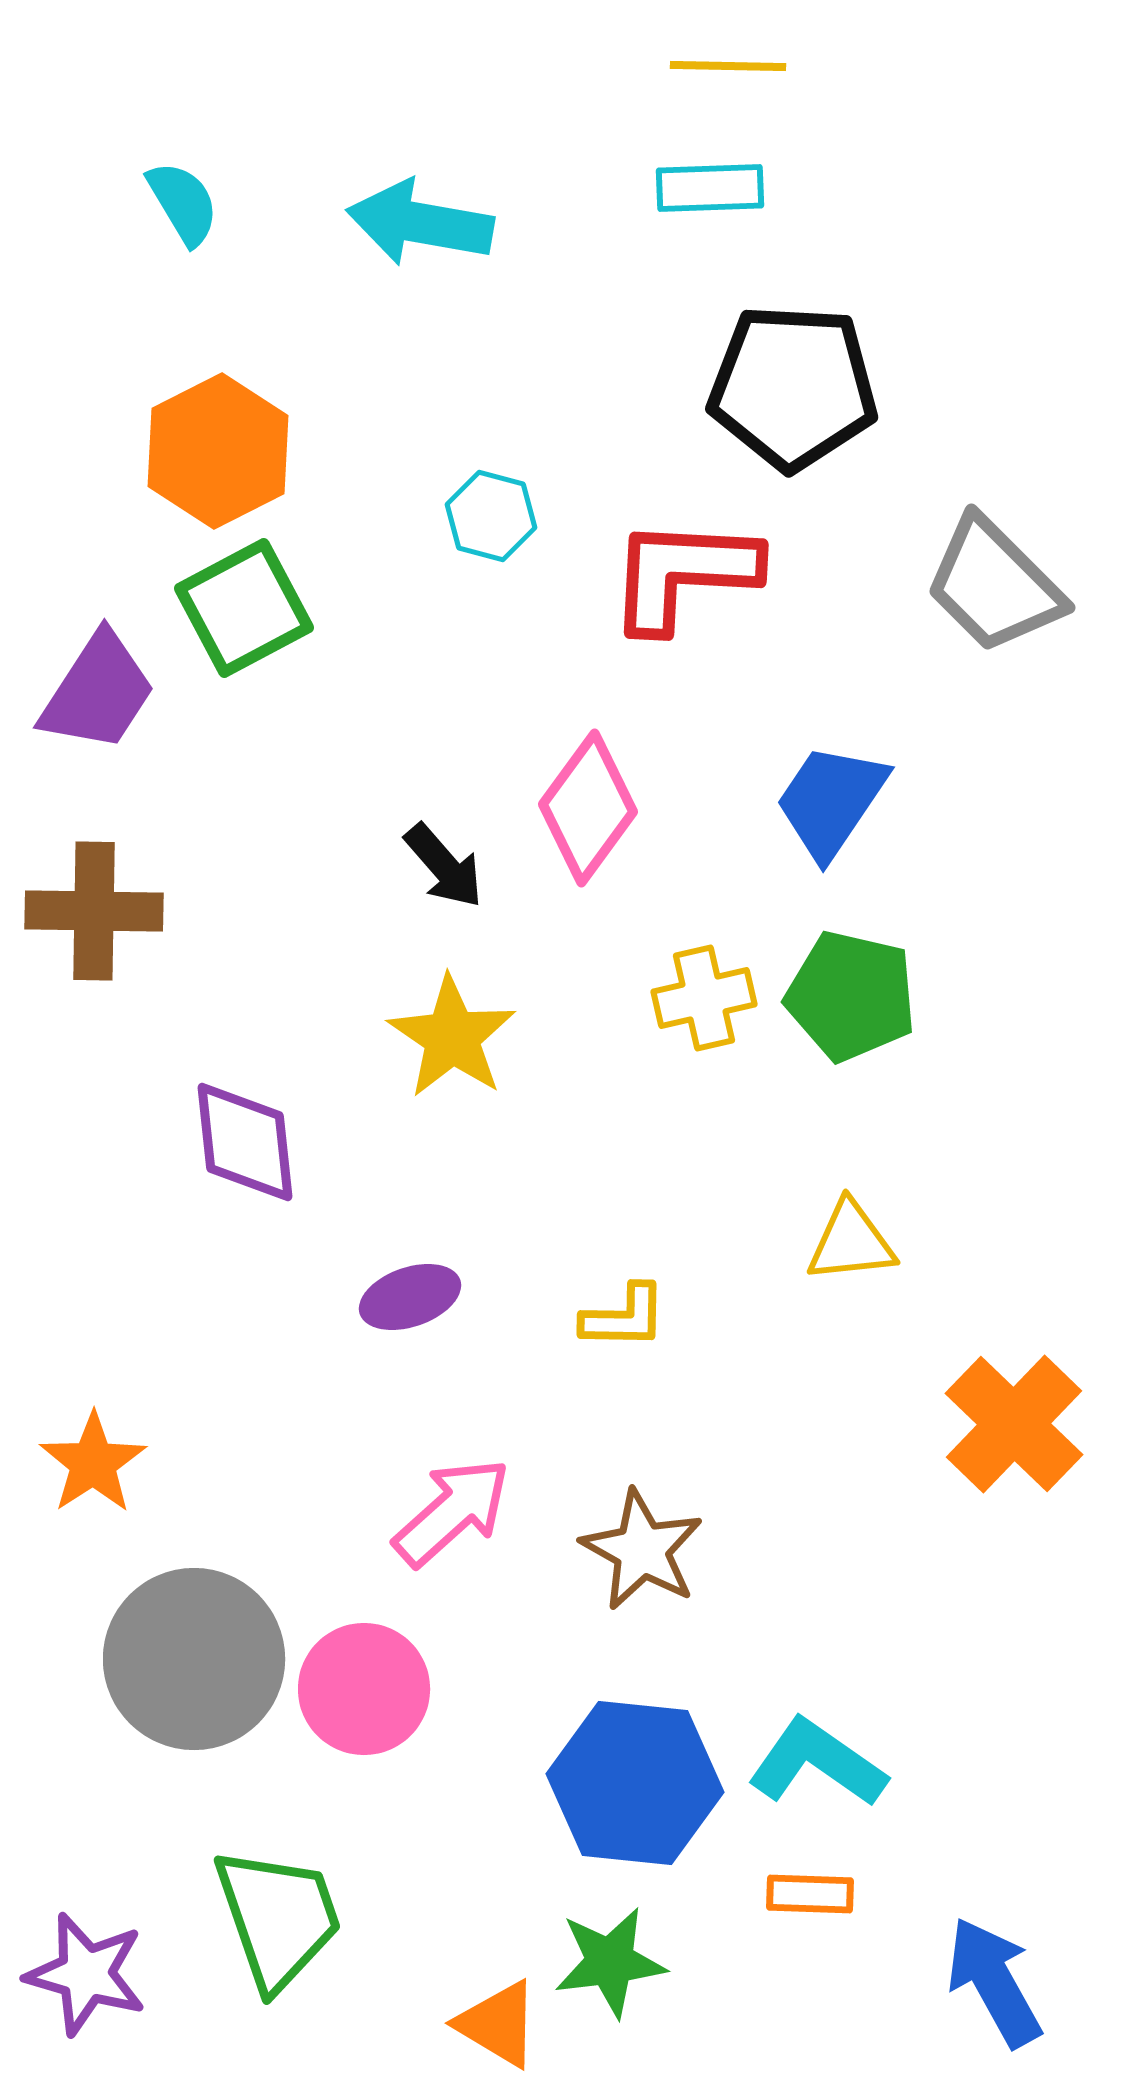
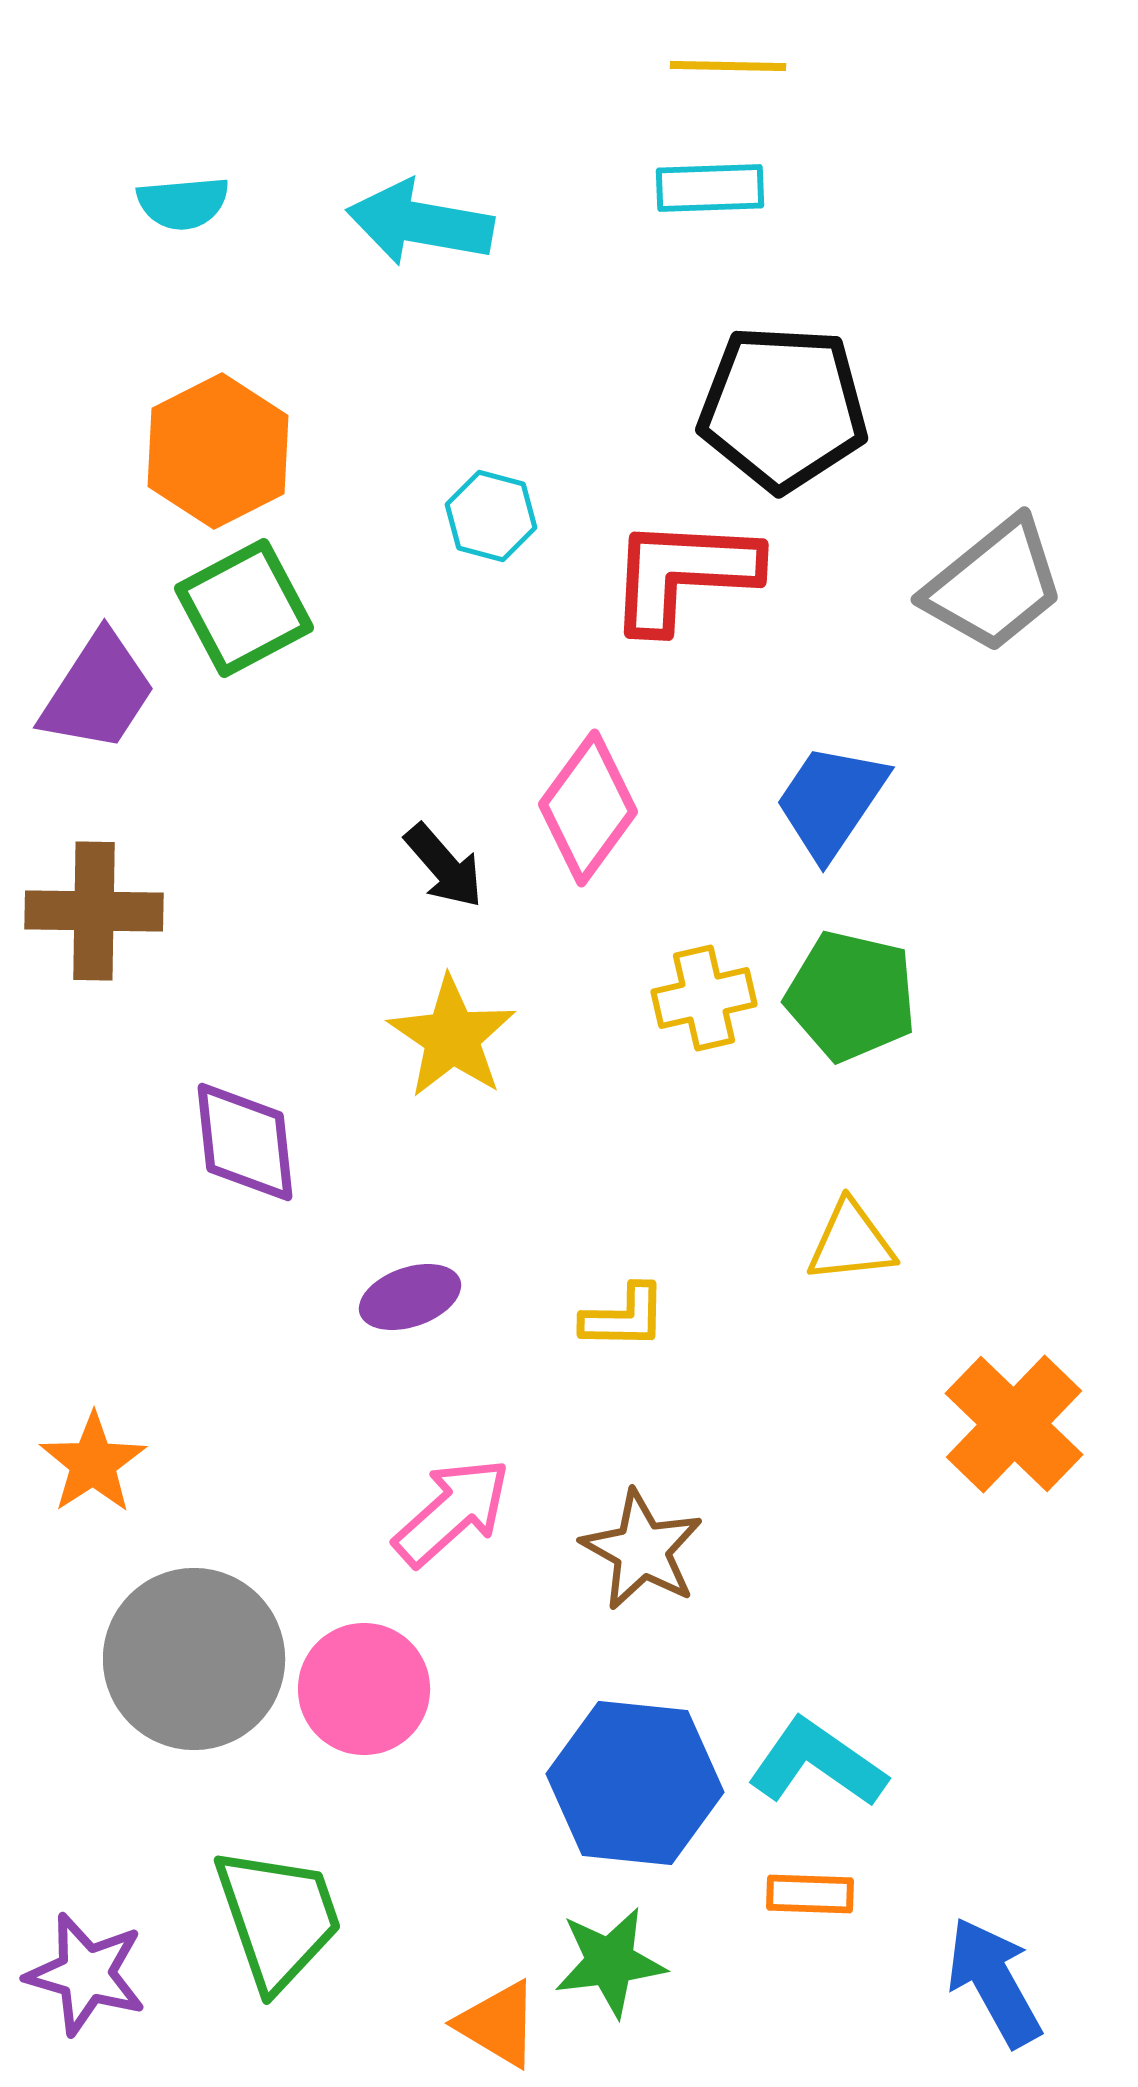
cyan semicircle: rotated 116 degrees clockwise
black pentagon: moved 10 px left, 21 px down
gray trapezoid: rotated 84 degrees counterclockwise
